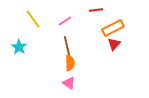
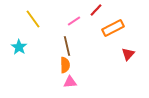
red line: rotated 40 degrees counterclockwise
pink line: moved 9 px right
red triangle: moved 14 px right, 10 px down
orange semicircle: moved 5 px left, 2 px down
pink triangle: moved 1 px right, 1 px up; rotated 40 degrees counterclockwise
